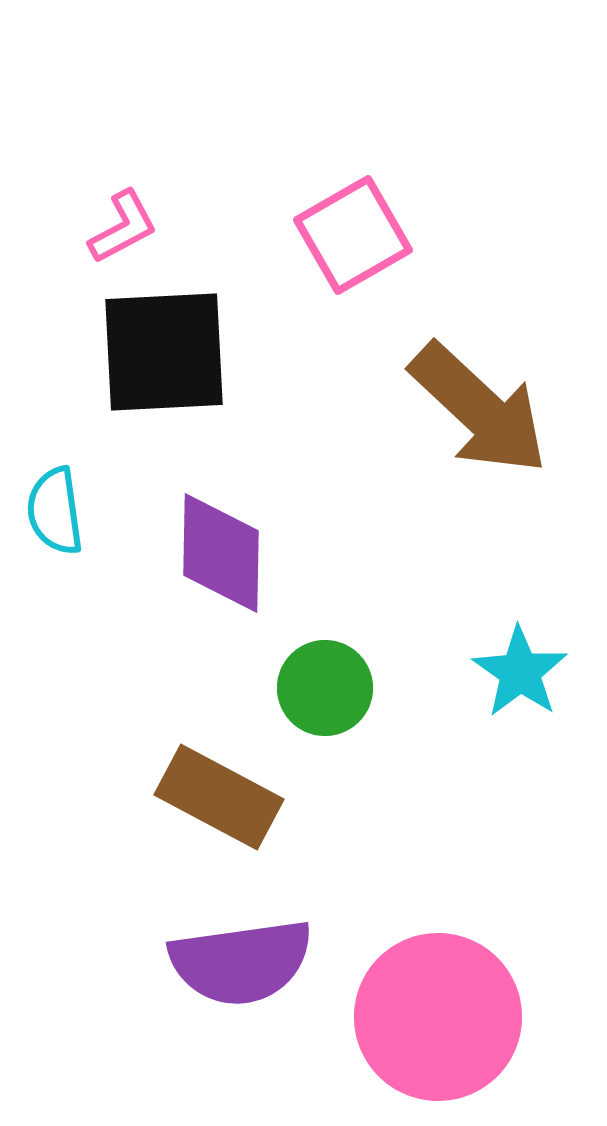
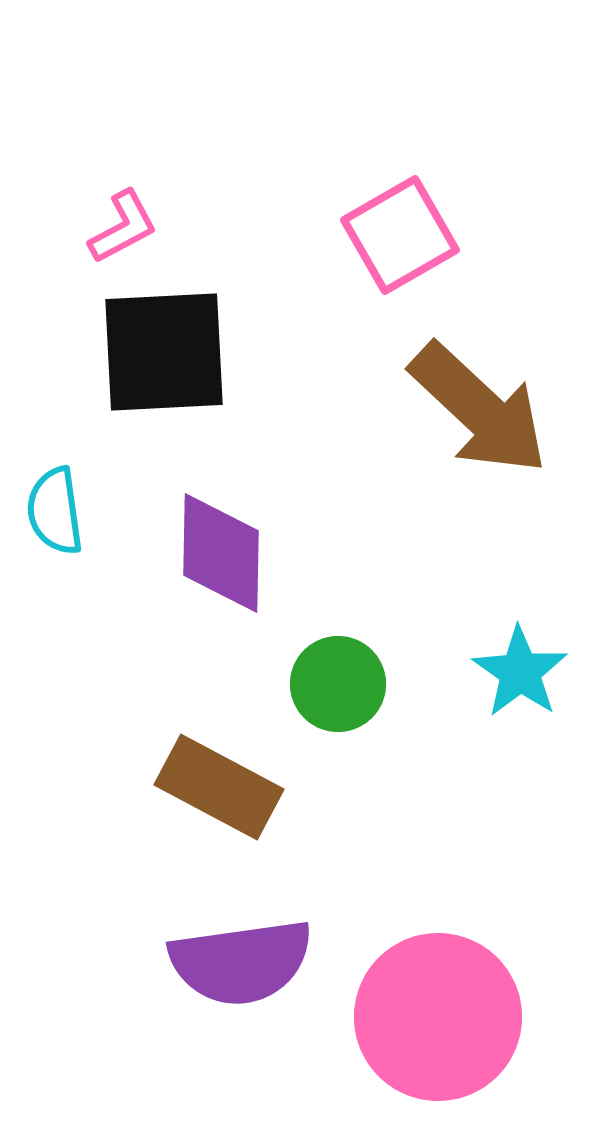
pink square: moved 47 px right
green circle: moved 13 px right, 4 px up
brown rectangle: moved 10 px up
